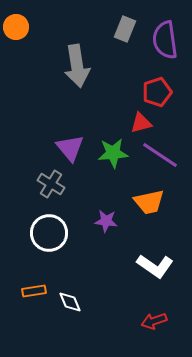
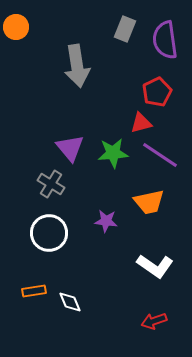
red pentagon: rotated 8 degrees counterclockwise
